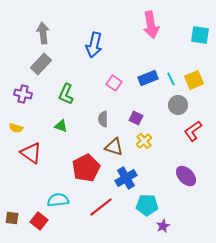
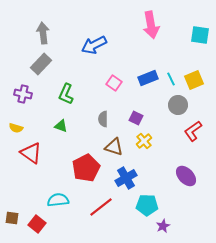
blue arrow: rotated 50 degrees clockwise
red square: moved 2 px left, 3 px down
